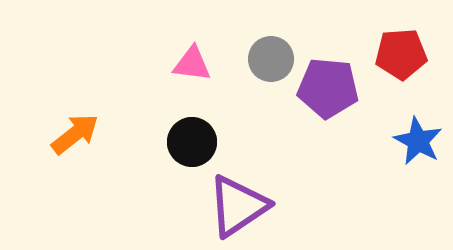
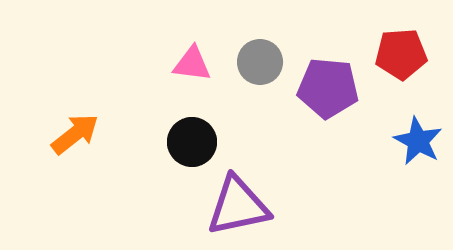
gray circle: moved 11 px left, 3 px down
purple triangle: rotated 22 degrees clockwise
